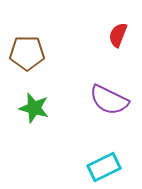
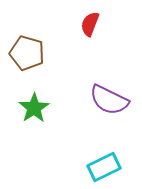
red semicircle: moved 28 px left, 11 px up
brown pentagon: rotated 16 degrees clockwise
green star: rotated 24 degrees clockwise
